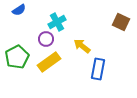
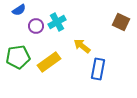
purple circle: moved 10 px left, 13 px up
green pentagon: moved 1 px right; rotated 20 degrees clockwise
